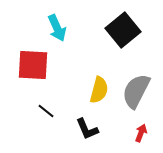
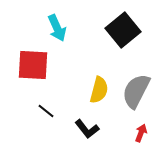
black L-shape: rotated 15 degrees counterclockwise
